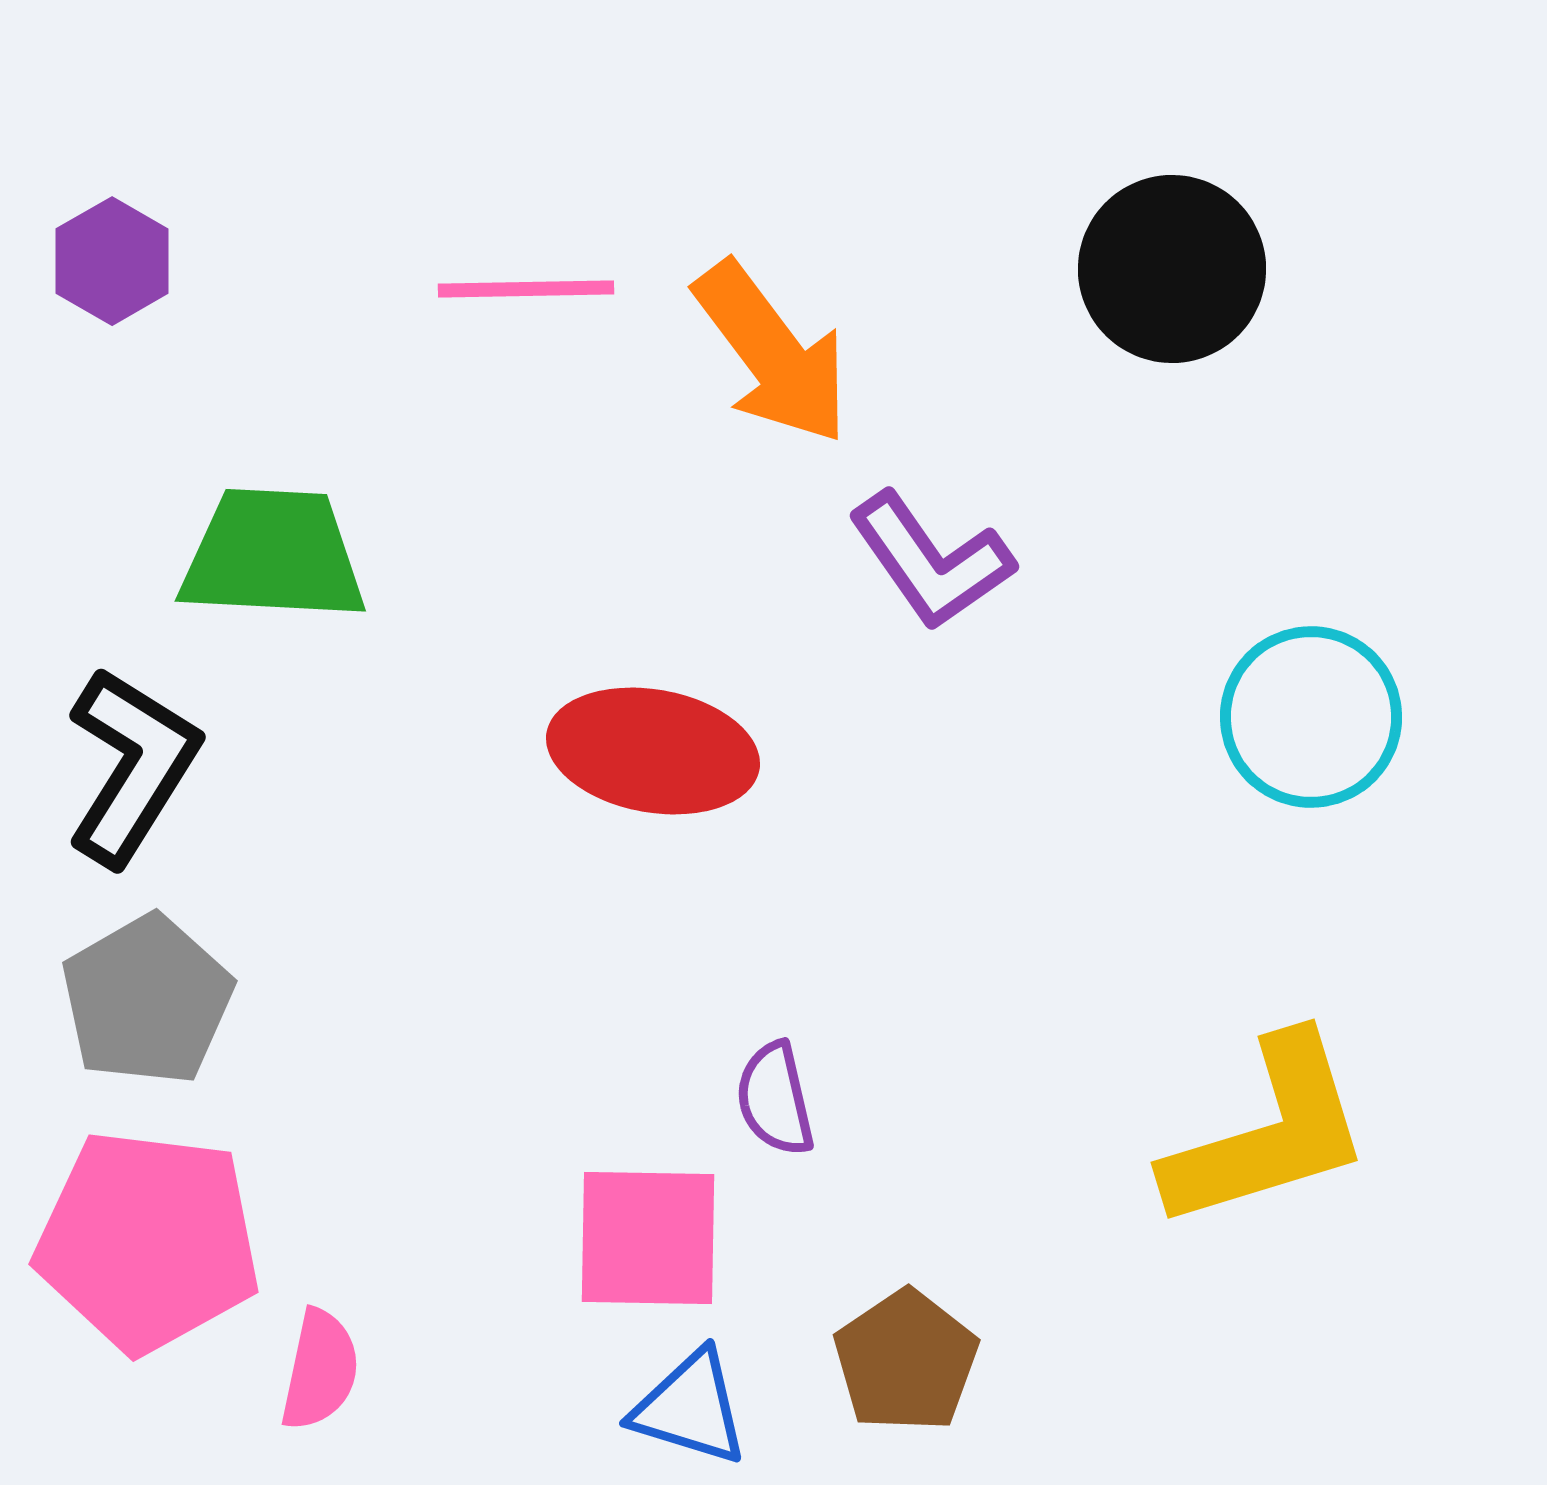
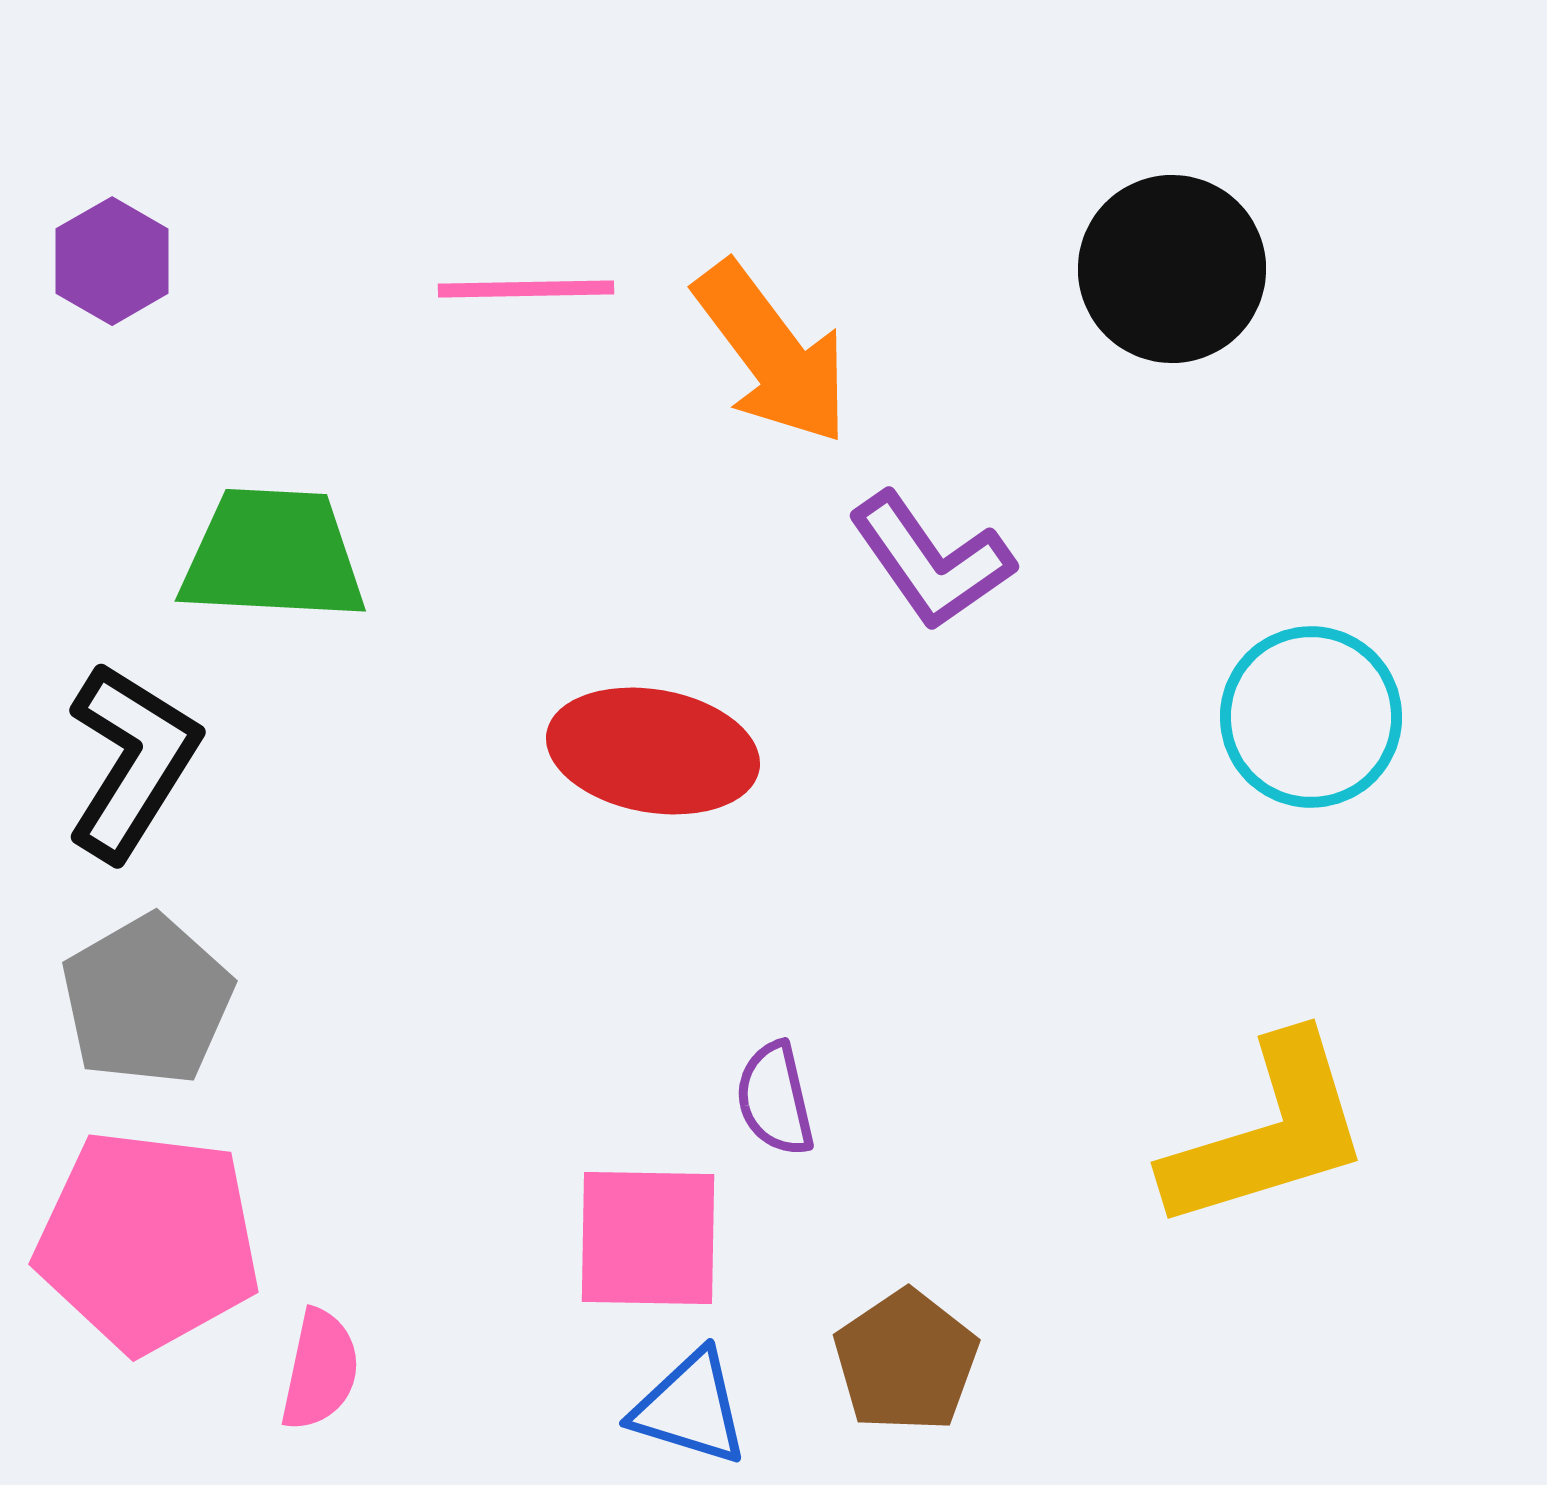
black L-shape: moved 5 px up
